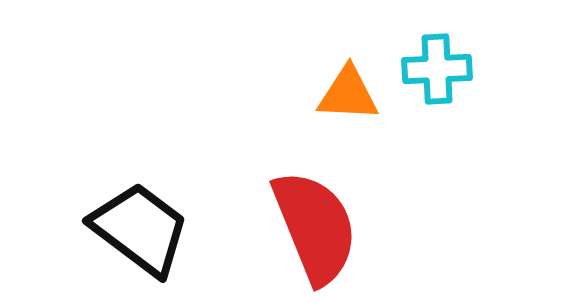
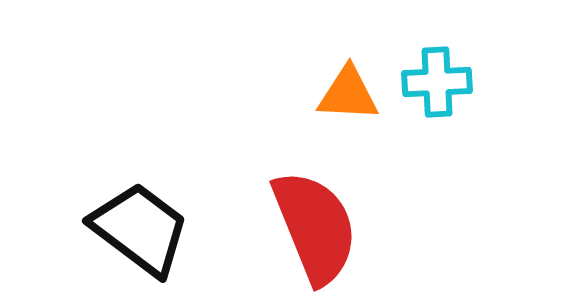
cyan cross: moved 13 px down
